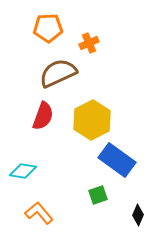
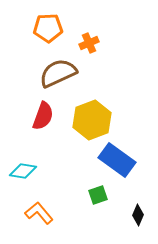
yellow hexagon: rotated 6 degrees clockwise
